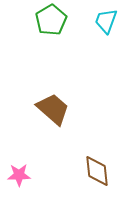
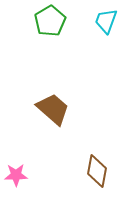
green pentagon: moved 1 px left, 1 px down
brown diamond: rotated 16 degrees clockwise
pink star: moved 3 px left
